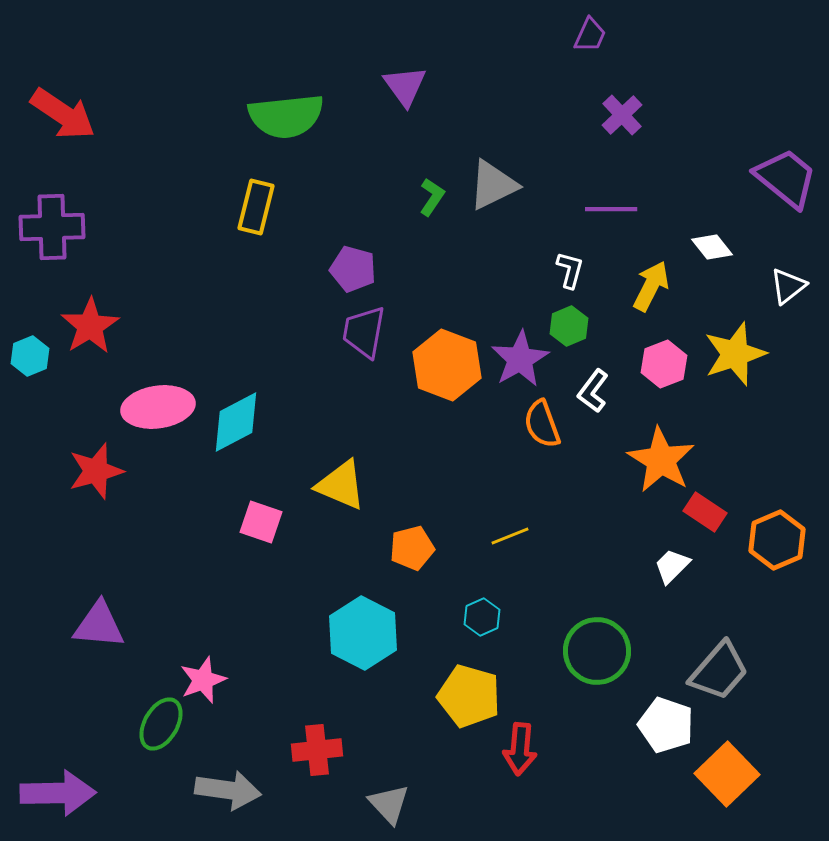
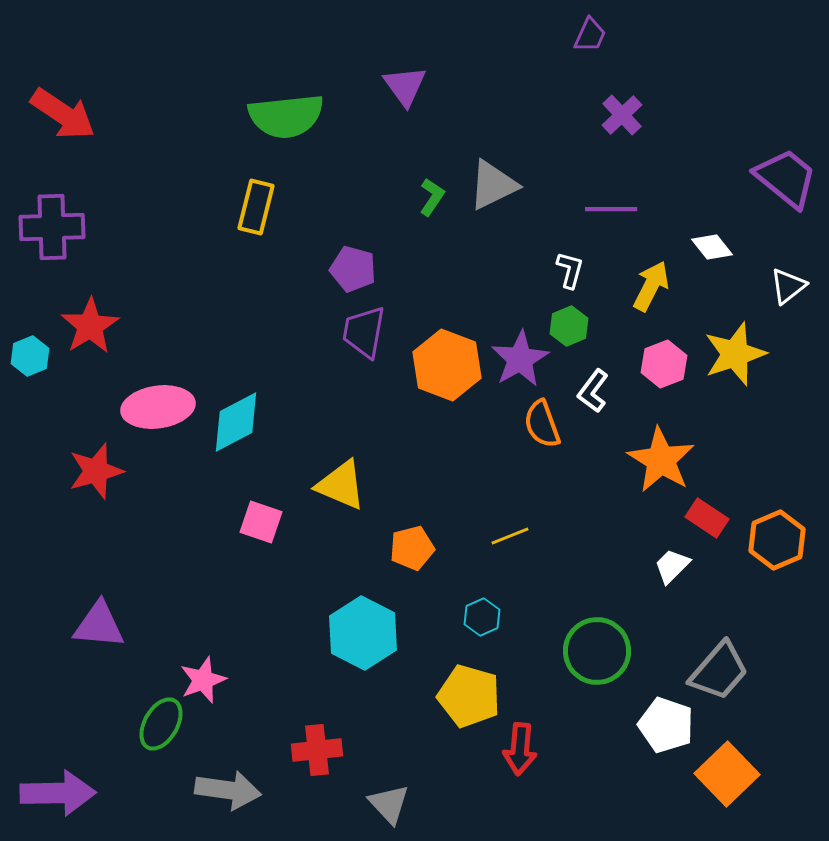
red rectangle at (705, 512): moved 2 px right, 6 px down
